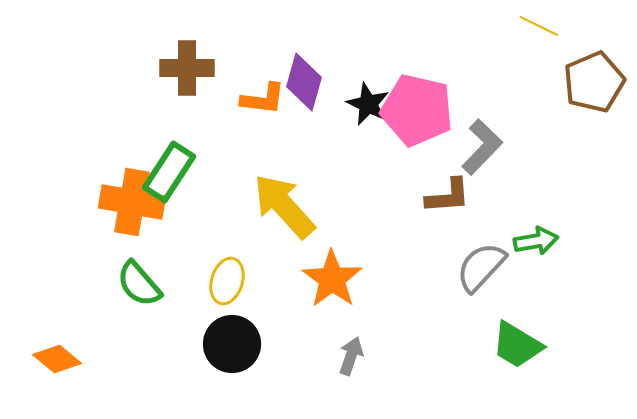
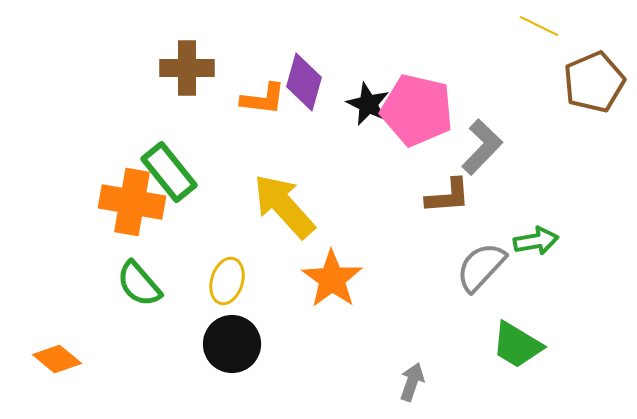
green rectangle: rotated 72 degrees counterclockwise
gray arrow: moved 61 px right, 26 px down
